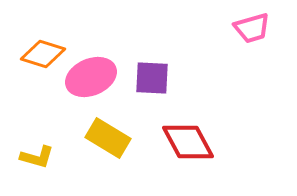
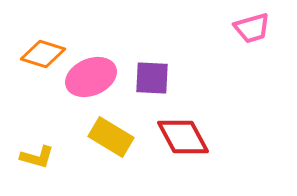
yellow rectangle: moved 3 px right, 1 px up
red diamond: moved 5 px left, 5 px up
